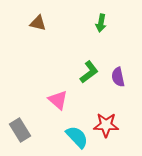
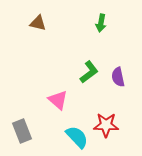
gray rectangle: moved 2 px right, 1 px down; rotated 10 degrees clockwise
